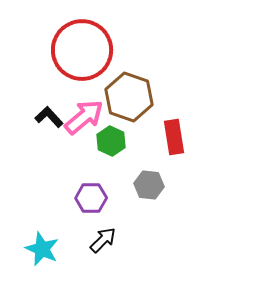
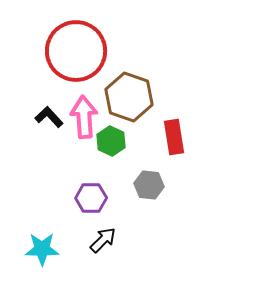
red circle: moved 6 px left, 1 px down
pink arrow: rotated 54 degrees counterclockwise
cyan star: rotated 24 degrees counterclockwise
